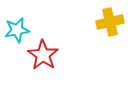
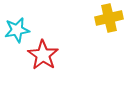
yellow cross: moved 1 px left, 4 px up
